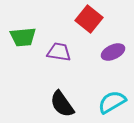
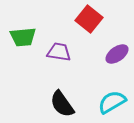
purple ellipse: moved 4 px right, 2 px down; rotated 10 degrees counterclockwise
